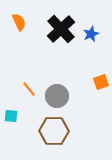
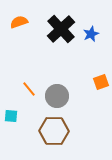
orange semicircle: rotated 84 degrees counterclockwise
